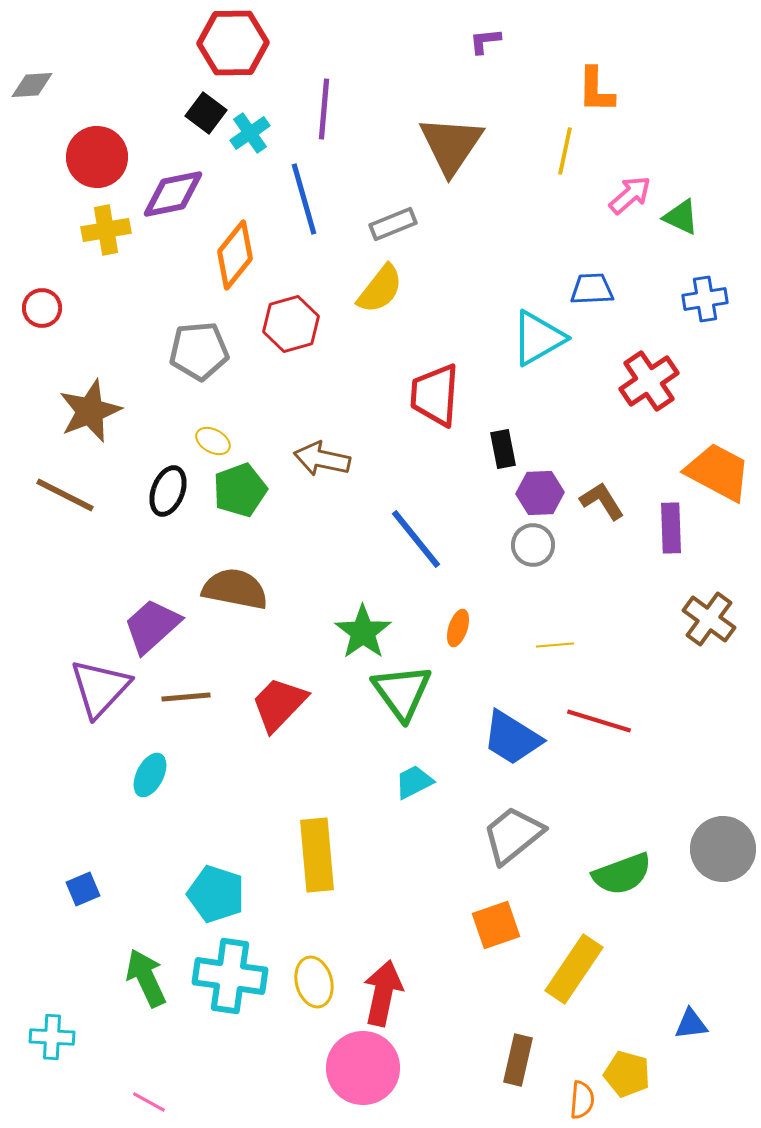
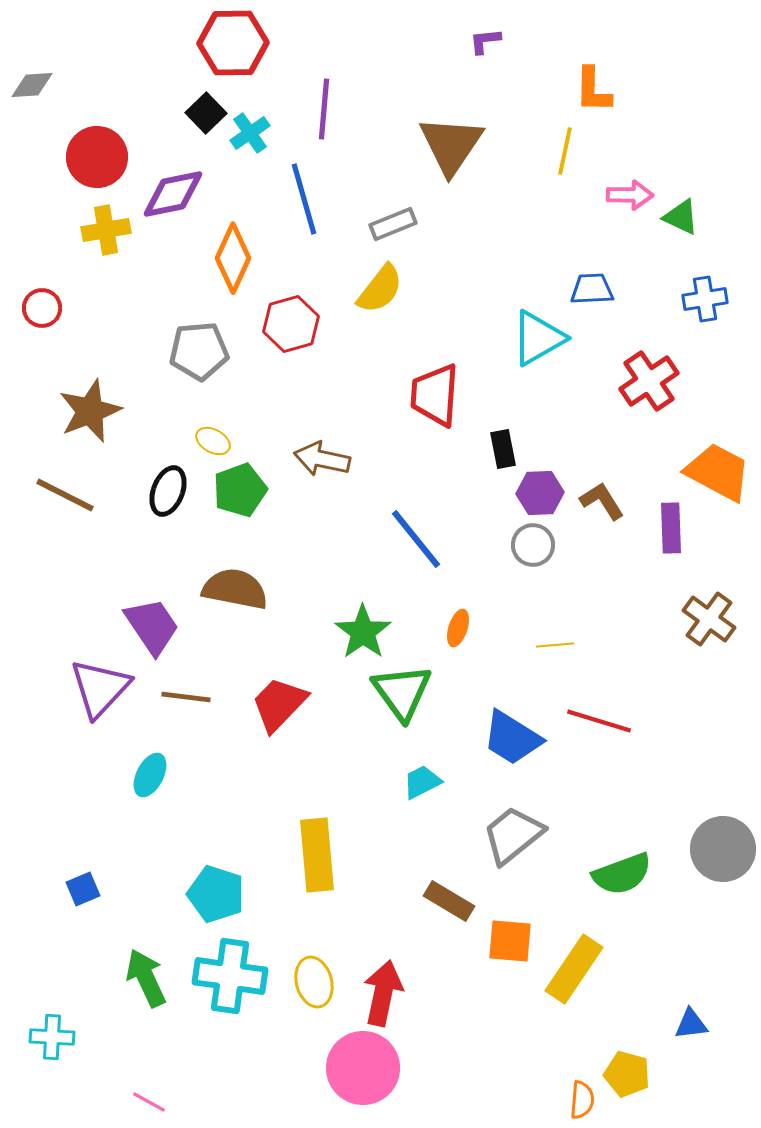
orange L-shape at (596, 90): moved 3 px left
black square at (206, 113): rotated 9 degrees clockwise
pink arrow at (630, 195): rotated 42 degrees clockwise
orange diamond at (235, 255): moved 2 px left, 3 px down; rotated 14 degrees counterclockwise
purple trapezoid at (152, 626): rotated 98 degrees clockwise
brown line at (186, 697): rotated 12 degrees clockwise
cyan trapezoid at (414, 782): moved 8 px right
orange square at (496, 925): moved 14 px right, 16 px down; rotated 24 degrees clockwise
brown rectangle at (518, 1060): moved 69 px left, 159 px up; rotated 72 degrees counterclockwise
